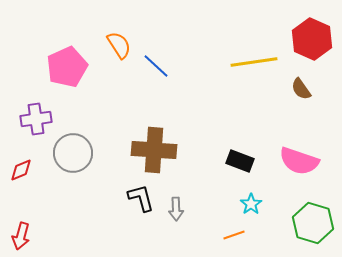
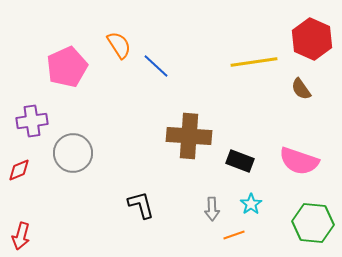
purple cross: moved 4 px left, 2 px down
brown cross: moved 35 px right, 14 px up
red diamond: moved 2 px left
black L-shape: moved 7 px down
gray arrow: moved 36 px right
green hexagon: rotated 12 degrees counterclockwise
